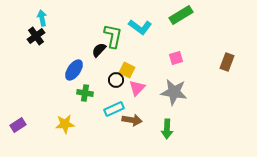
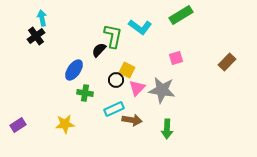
brown rectangle: rotated 24 degrees clockwise
gray star: moved 12 px left, 2 px up
